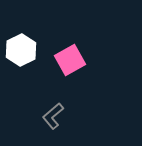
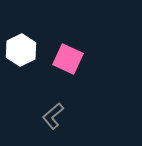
pink square: moved 2 px left, 1 px up; rotated 36 degrees counterclockwise
